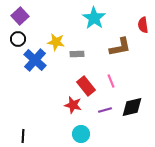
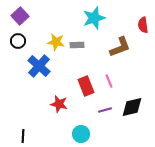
cyan star: rotated 20 degrees clockwise
black circle: moved 2 px down
brown L-shape: rotated 10 degrees counterclockwise
gray rectangle: moved 9 px up
blue cross: moved 4 px right, 6 px down
pink line: moved 2 px left
red rectangle: rotated 18 degrees clockwise
red star: moved 14 px left, 1 px up
